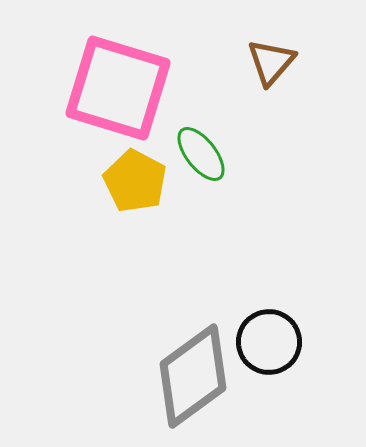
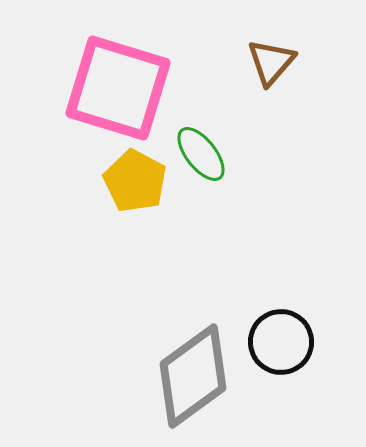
black circle: moved 12 px right
